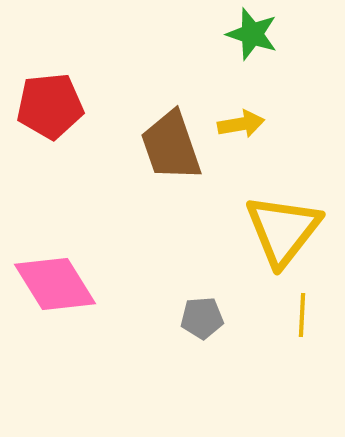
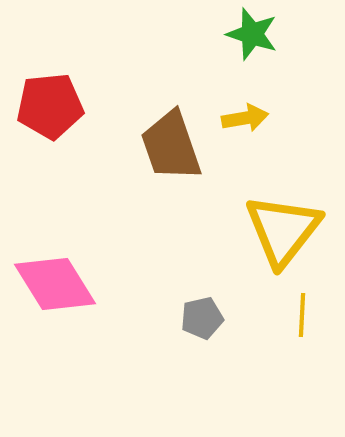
yellow arrow: moved 4 px right, 6 px up
gray pentagon: rotated 9 degrees counterclockwise
